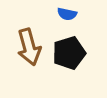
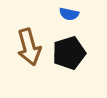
blue semicircle: moved 2 px right
